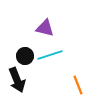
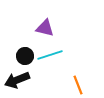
black arrow: rotated 90 degrees clockwise
